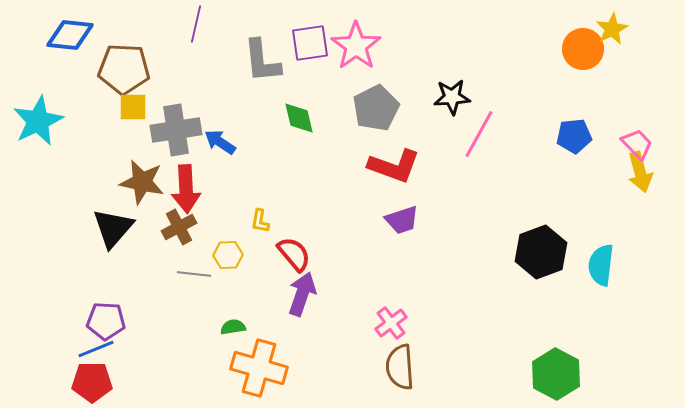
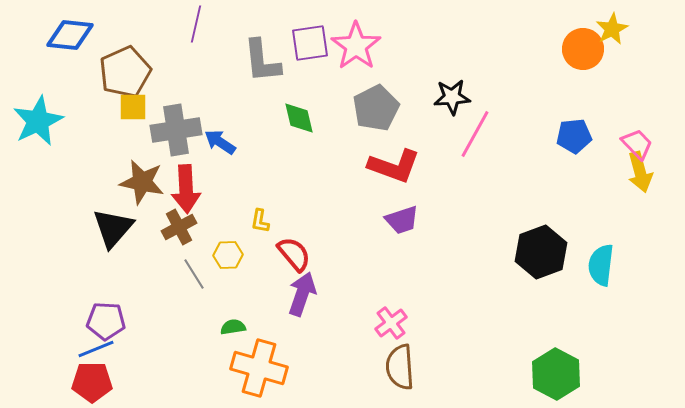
brown pentagon: moved 1 px right, 3 px down; rotated 27 degrees counterclockwise
pink line: moved 4 px left
gray line: rotated 52 degrees clockwise
